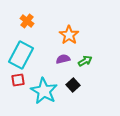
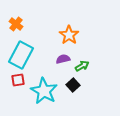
orange cross: moved 11 px left, 3 px down
green arrow: moved 3 px left, 5 px down
